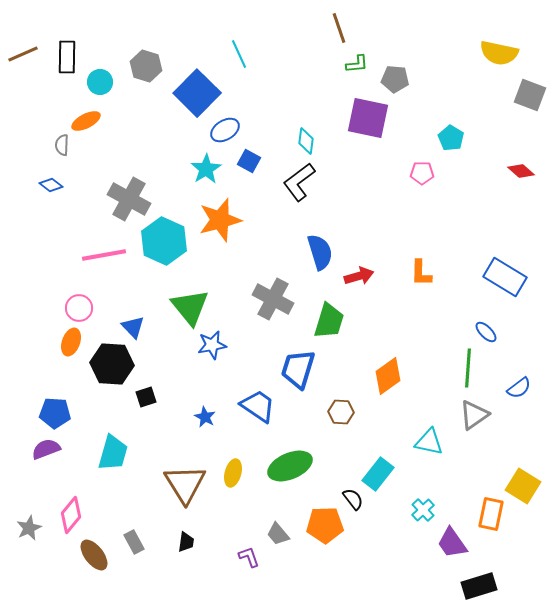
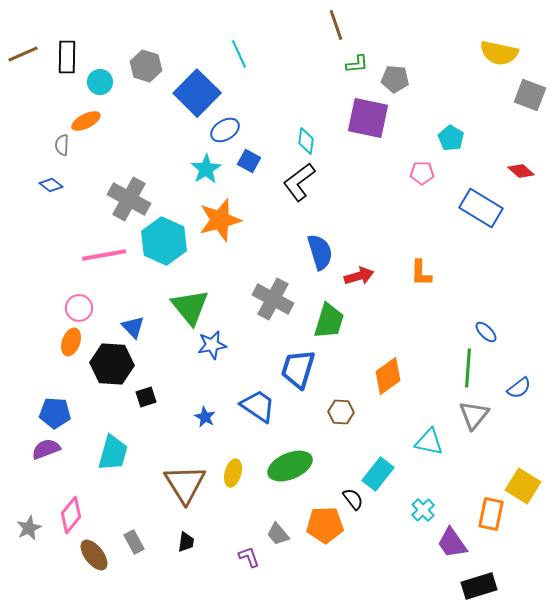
brown line at (339, 28): moved 3 px left, 3 px up
blue rectangle at (505, 277): moved 24 px left, 69 px up
gray triangle at (474, 415): rotated 16 degrees counterclockwise
